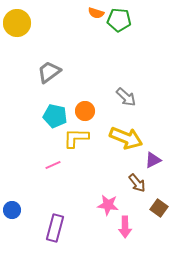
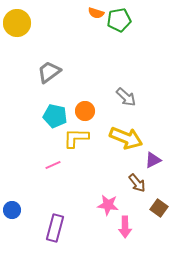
green pentagon: rotated 15 degrees counterclockwise
